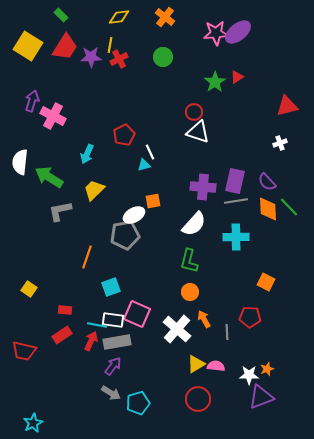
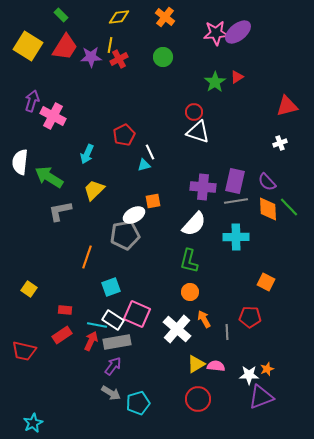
white rectangle at (113, 320): rotated 25 degrees clockwise
